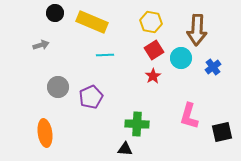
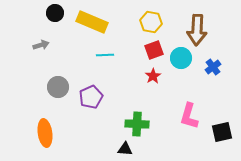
red square: rotated 12 degrees clockwise
